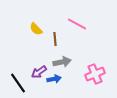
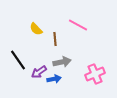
pink line: moved 1 px right, 1 px down
black line: moved 23 px up
